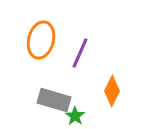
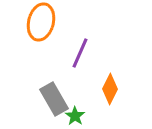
orange ellipse: moved 18 px up
orange diamond: moved 2 px left, 2 px up
gray rectangle: moved 1 px up; rotated 44 degrees clockwise
